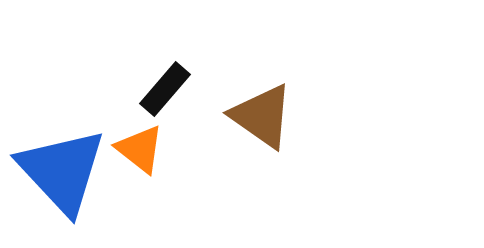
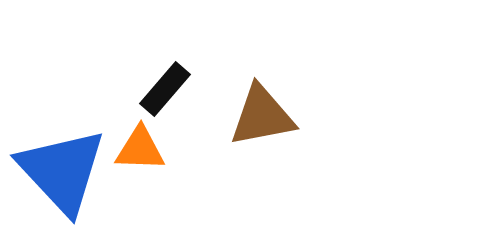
brown triangle: rotated 46 degrees counterclockwise
orange triangle: rotated 36 degrees counterclockwise
